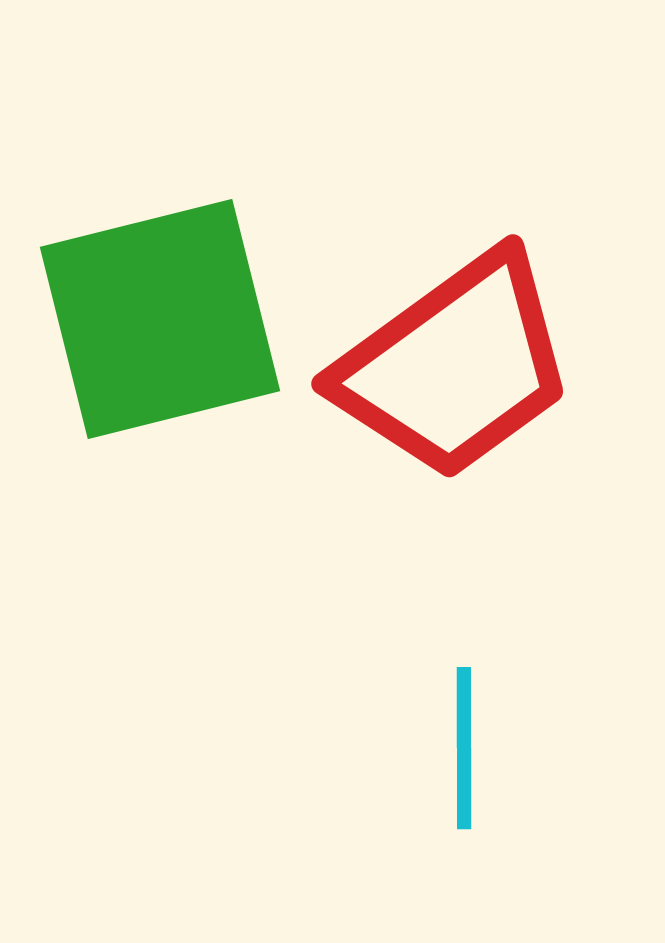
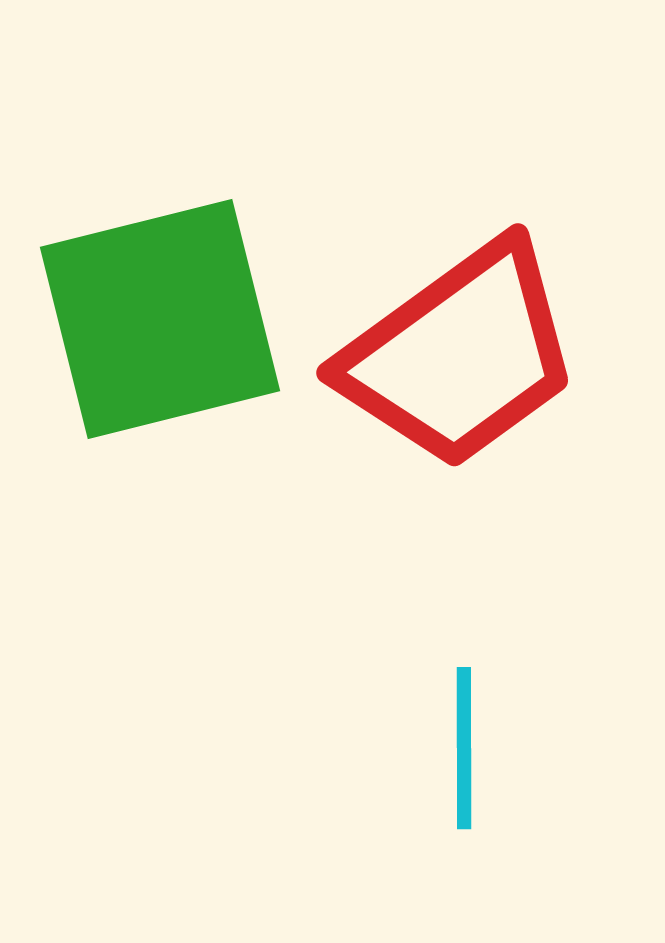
red trapezoid: moved 5 px right, 11 px up
